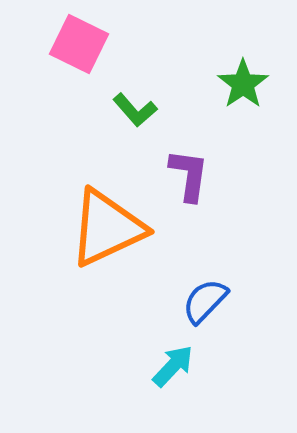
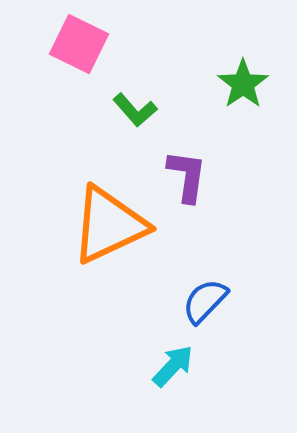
purple L-shape: moved 2 px left, 1 px down
orange triangle: moved 2 px right, 3 px up
